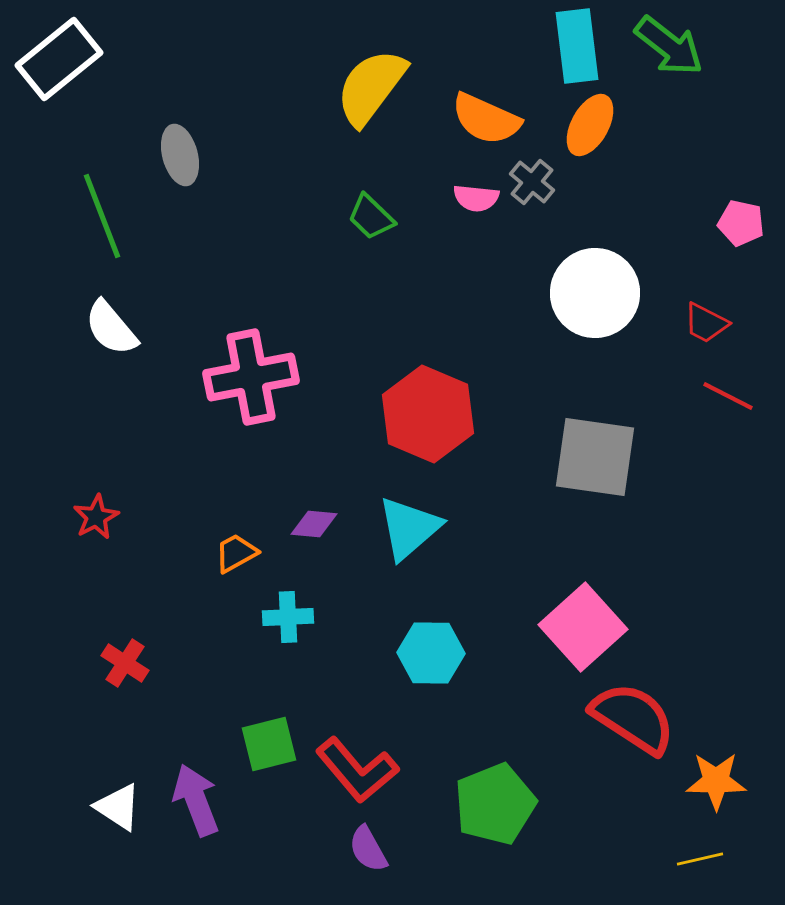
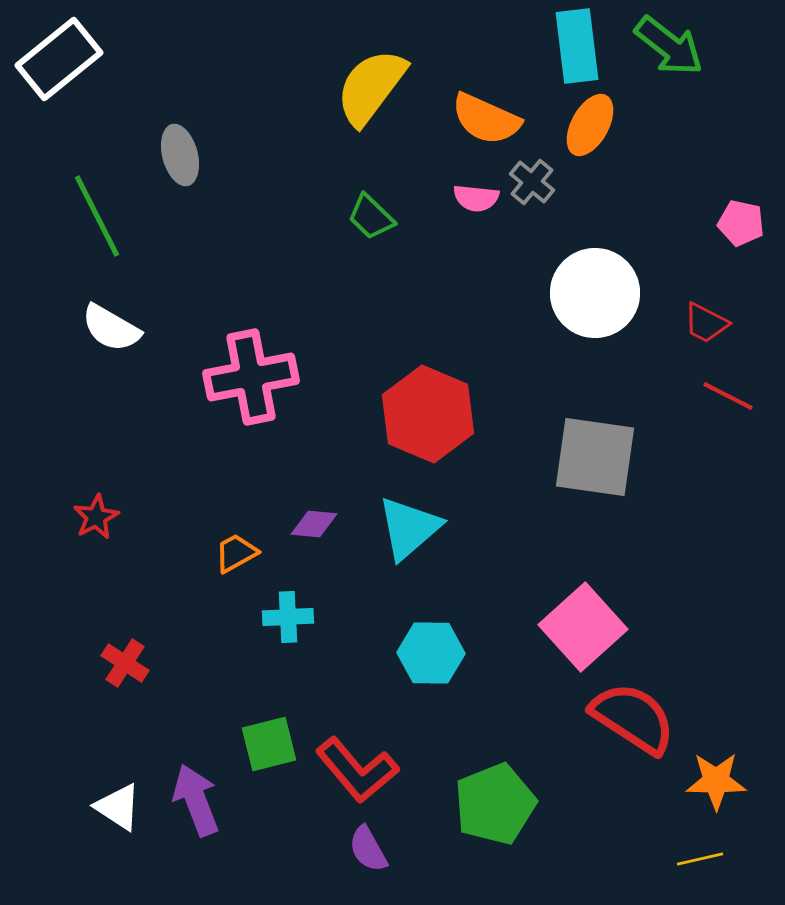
green line: moved 5 px left; rotated 6 degrees counterclockwise
white semicircle: rotated 20 degrees counterclockwise
